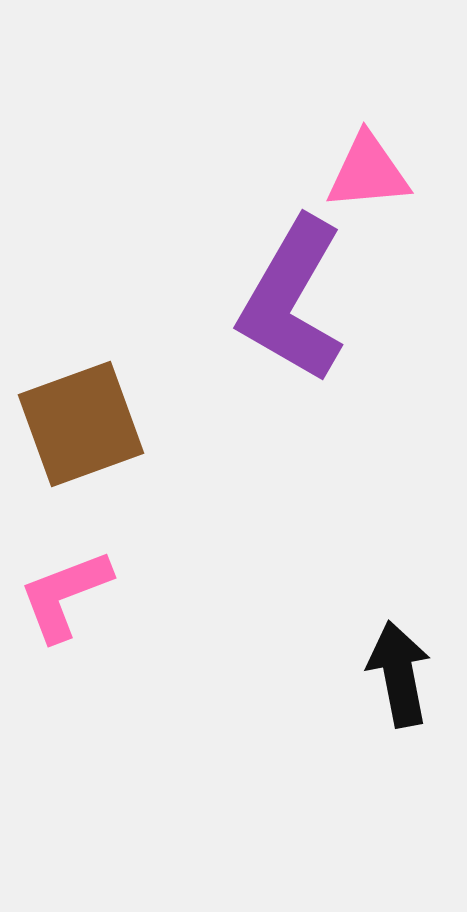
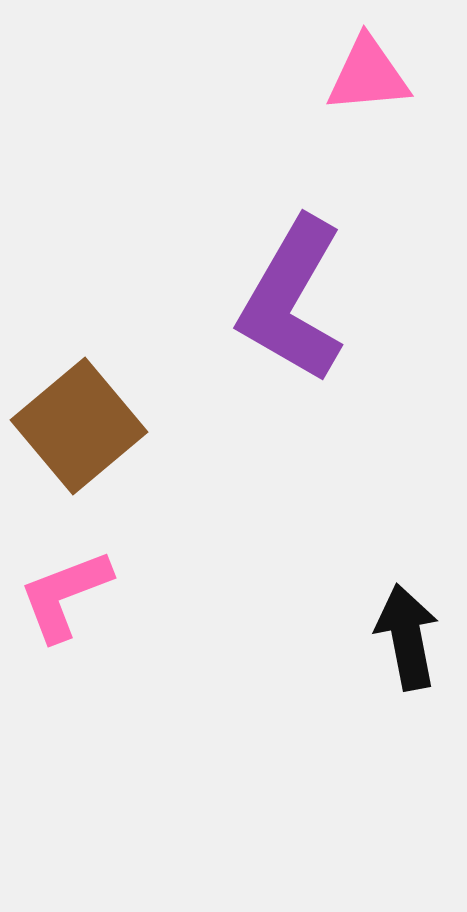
pink triangle: moved 97 px up
brown square: moved 2 px left, 2 px down; rotated 20 degrees counterclockwise
black arrow: moved 8 px right, 37 px up
